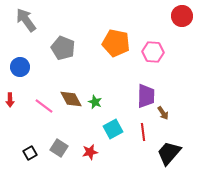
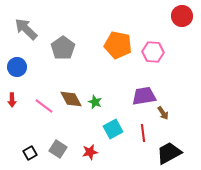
gray arrow: moved 9 px down; rotated 10 degrees counterclockwise
orange pentagon: moved 2 px right, 2 px down
gray pentagon: rotated 15 degrees clockwise
blue circle: moved 3 px left
purple trapezoid: moved 2 px left; rotated 100 degrees counterclockwise
red arrow: moved 2 px right
red line: moved 1 px down
gray square: moved 1 px left, 1 px down
black trapezoid: rotated 20 degrees clockwise
